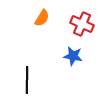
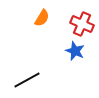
blue star: moved 2 px right, 5 px up; rotated 12 degrees clockwise
black line: rotated 60 degrees clockwise
